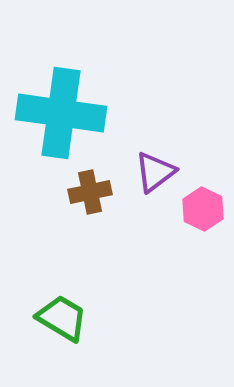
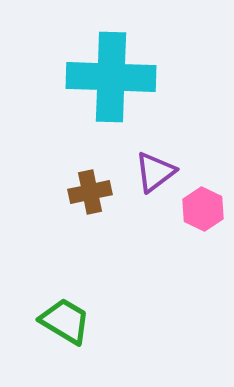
cyan cross: moved 50 px right, 36 px up; rotated 6 degrees counterclockwise
green trapezoid: moved 3 px right, 3 px down
